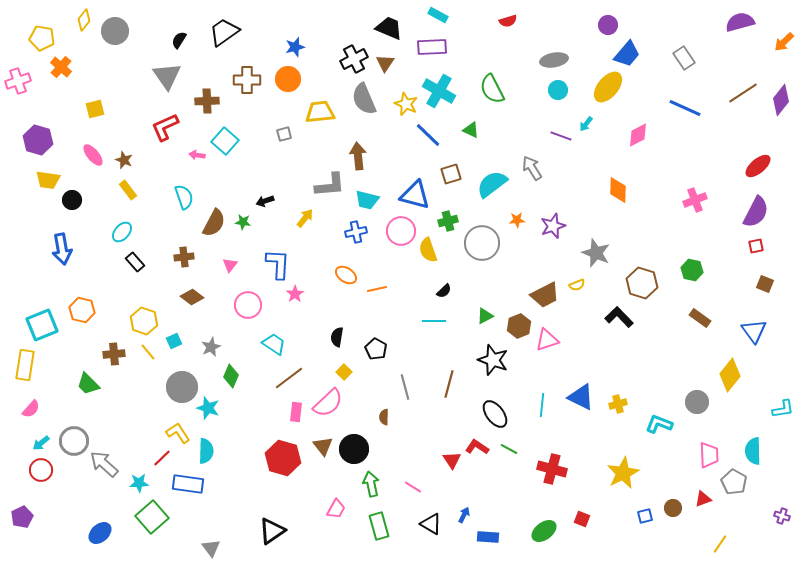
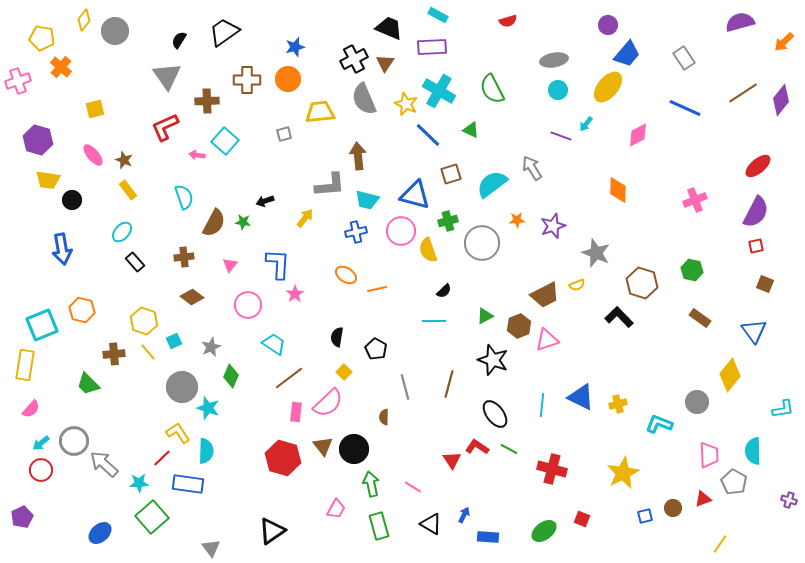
purple cross at (782, 516): moved 7 px right, 16 px up
